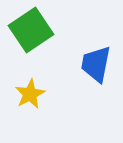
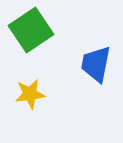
yellow star: rotated 20 degrees clockwise
